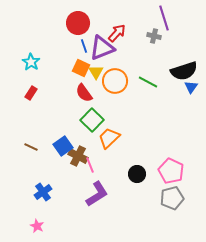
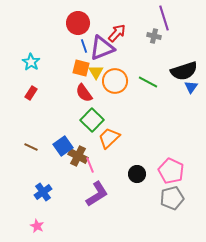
orange square: rotated 12 degrees counterclockwise
